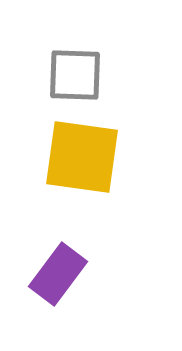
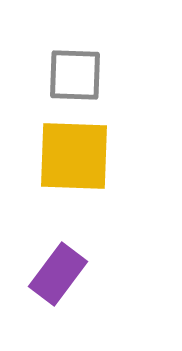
yellow square: moved 8 px left, 1 px up; rotated 6 degrees counterclockwise
